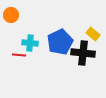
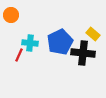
red line: rotated 72 degrees counterclockwise
